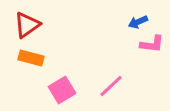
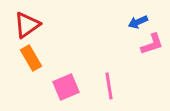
pink L-shape: rotated 25 degrees counterclockwise
orange rectangle: rotated 45 degrees clockwise
pink line: moved 2 px left; rotated 56 degrees counterclockwise
pink square: moved 4 px right, 3 px up; rotated 8 degrees clockwise
